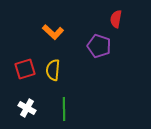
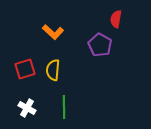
purple pentagon: moved 1 px right, 1 px up; rotated 10 degrees clockwise
green line: moved 2 px up
